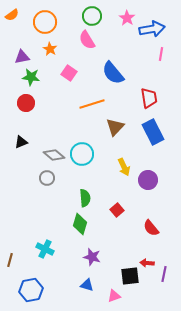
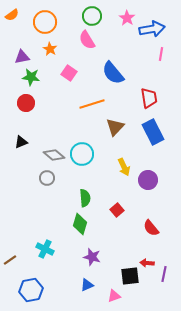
brown line: rotated 40 degrees clockwise
blue triangle: rotated 40 degrees counterclockwise
